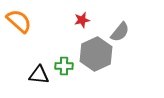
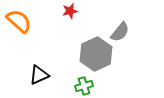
red star: moved 12 px left, 9 px up
green cross: moved 20 px right, 20 px down; rotated 18 degrees counterclockwise
black triangle: rotated 30 degrees counterclockwise
